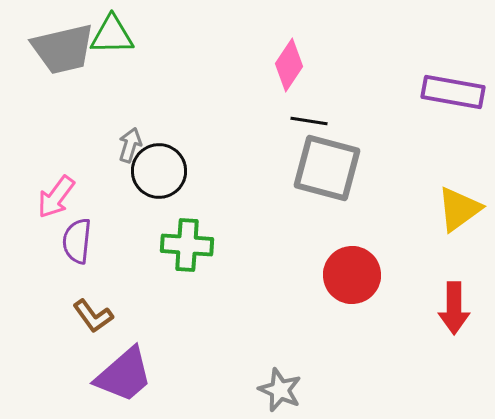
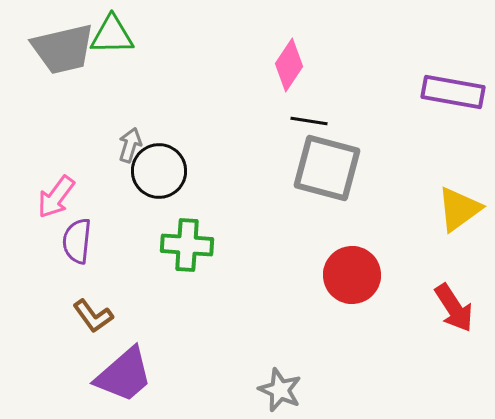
red arrow: rotated 33 degrees counterclockwise
